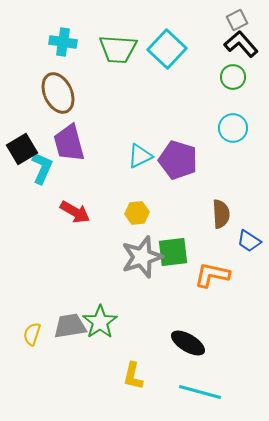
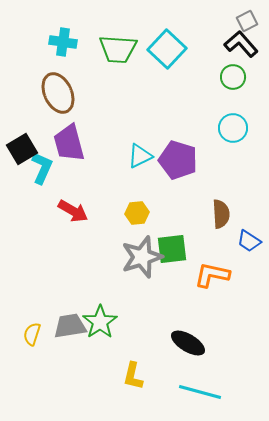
gray square: moved 10 px right, 1 px down
red arrow: moved 2 px left, 1 px up
green square: moved 1 px left, 3 px up
